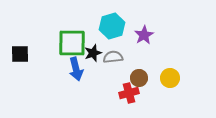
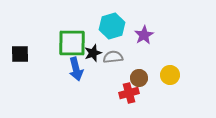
yellow circle: moved 3 px up
